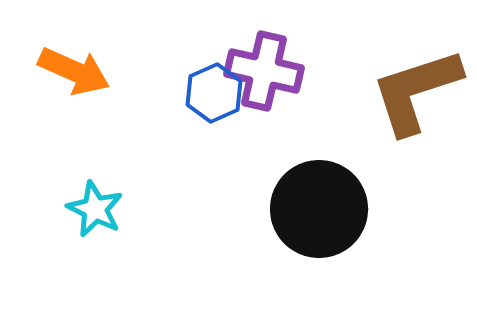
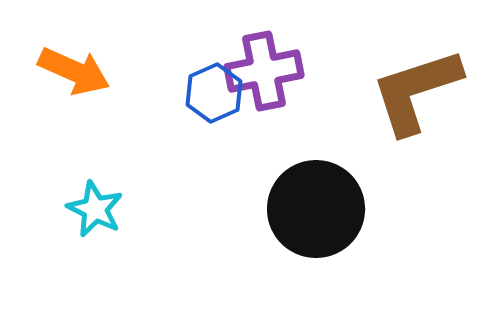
purple cross: rotated 24 degrees counterclockwise
black circle: moved 3 px left
